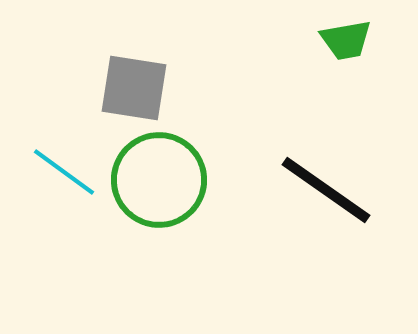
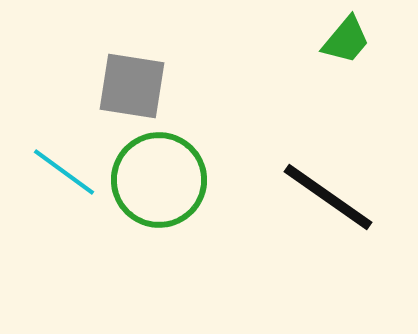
green trapezoid: rotated 40 degrees counterclockwise
gray square: moved 2 px left, 2 px up
black line: moved 2 px right, 7 px down
